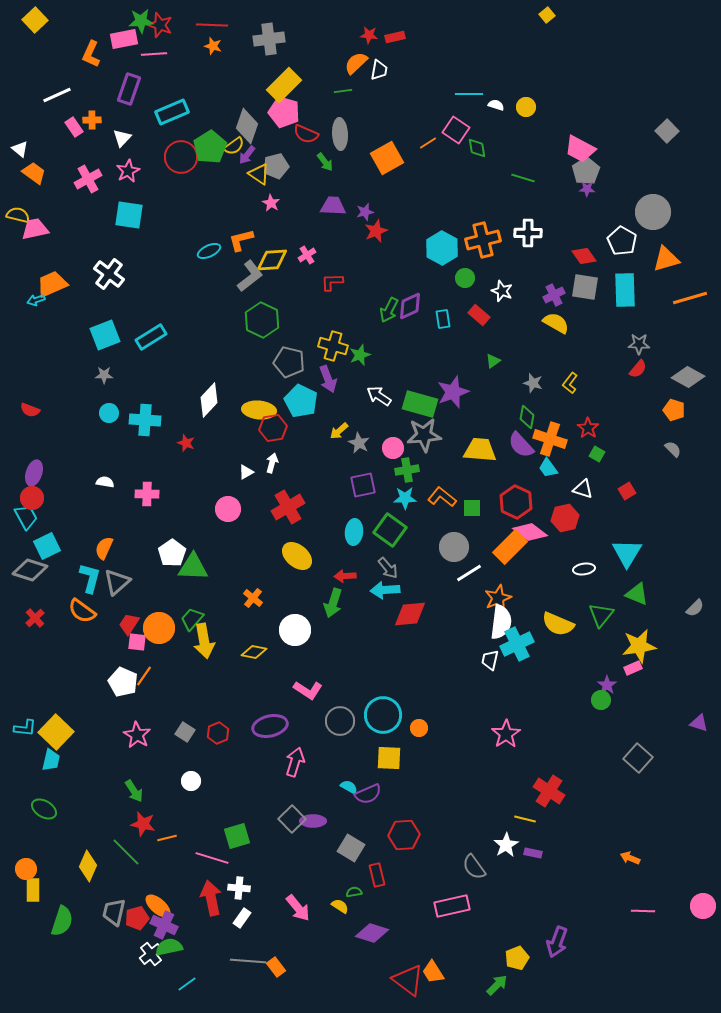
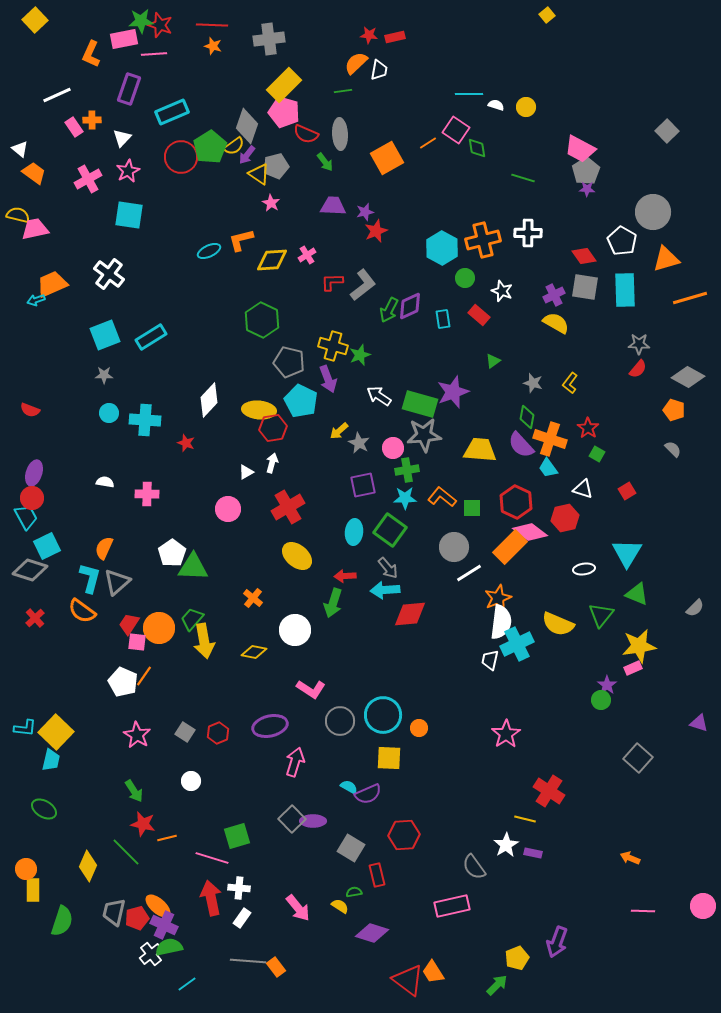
gray L-shape at (250, 276): moved 113 px right, 9 px down
pink L-shape at (308, 690): moved 3 px right, 1 px up
